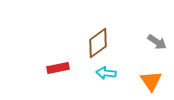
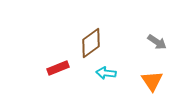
brown diamond: moved 7 px left
red rectangle: rotated 10 degrees counterclockwise
orange triangle: moved 1 px right
